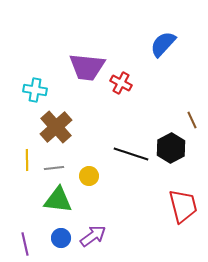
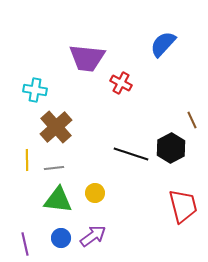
purple trapezoid: moved 9 px up
yellow circle: moved 6 px right, 17 px down
